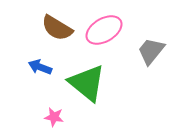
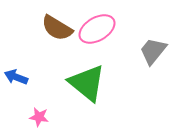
pink ellipse: moved 7 px left, 1 px up
gray trapezoid: moved 2 px right
blue arrow: moved 24 px left, 10 px down
pink star: moved 15 px left
